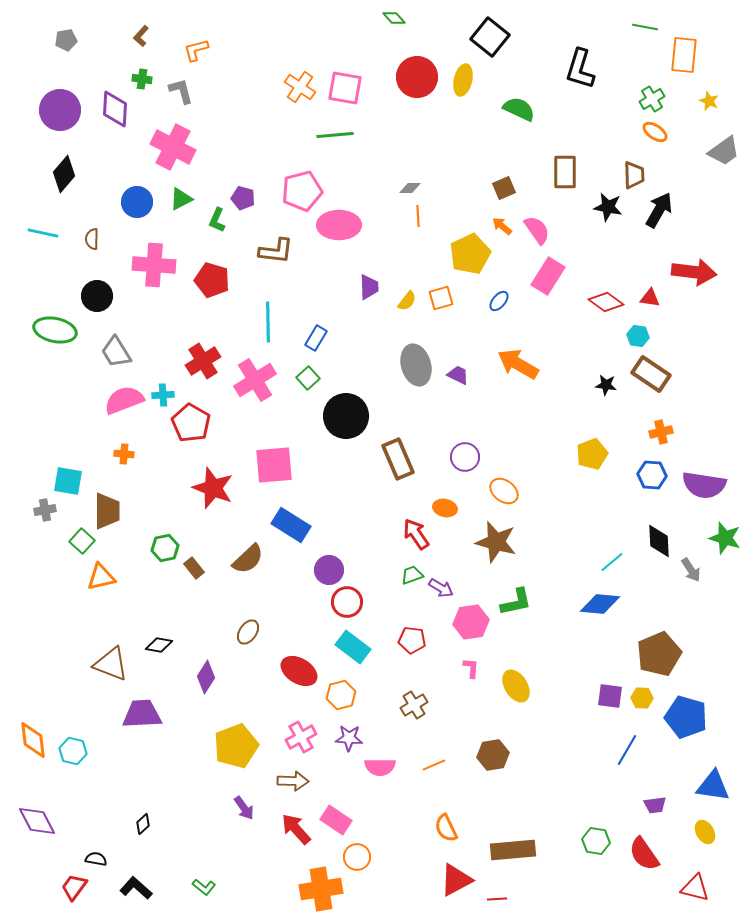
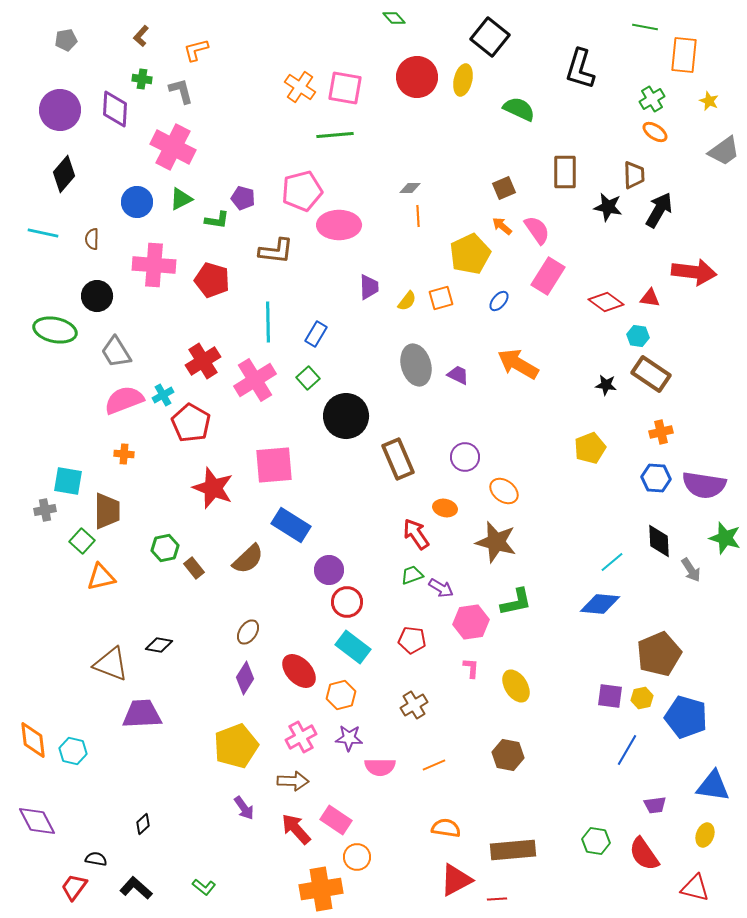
green L-shape at (217, 220): rotated 105 degrees counterclockwise
blue rectangle at (316, 338): moved 4 px up
cyan cross at (163, 395): rotated 25 degrees counterclockwise
yellow pentagon at (592, 454): moved 2 px left, 6 px up
blue hexagon at (652, 475): moved 4 px right, 3 px down
red ellipse at (299, 671): rotated 15 degrees clockwise
purple diamond at (206, 677): moved 39 px right, 1 px down
yellow hexagon at (642, 698): rotated 15 degrees counterclockwise
brown hexagon at (493, 755): moved 15 px right; rotated 20 degrees clockwise
orange semicircle at (446, 828): rotated 124 degrees clockwise
yellow ellipse at (705, 832): moved 3 px down; rotated 50 degrees clockwise
